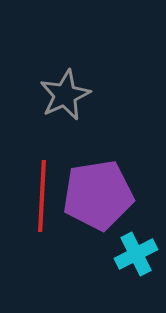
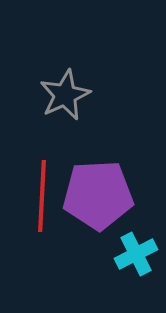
purple pentagon: rotated 6 degrees clockwise
